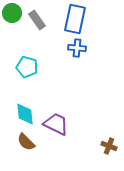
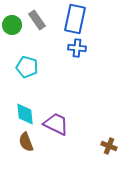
green circle: moved 12 px down
brown semicircle: rotated 24 degrees clockwise
